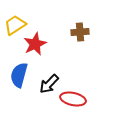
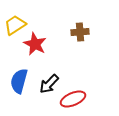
red star: rotated 20 degrees counterclockwise
blue semicircle: moved 6 px down
red ellipse: rotated 35 degrees counterclockwise
